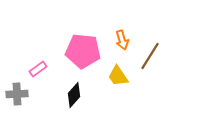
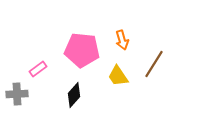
pink pentagon: moved 1 px left, 1 px up
brown line: moved 4 px right, 8 px down
